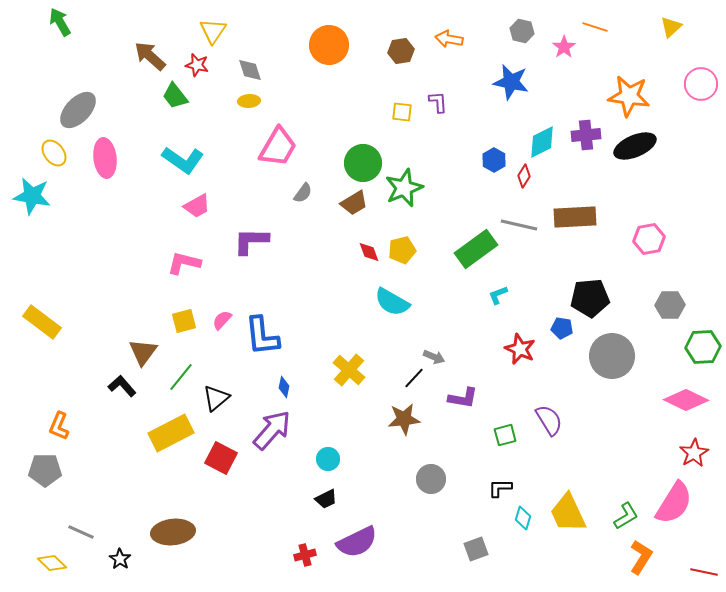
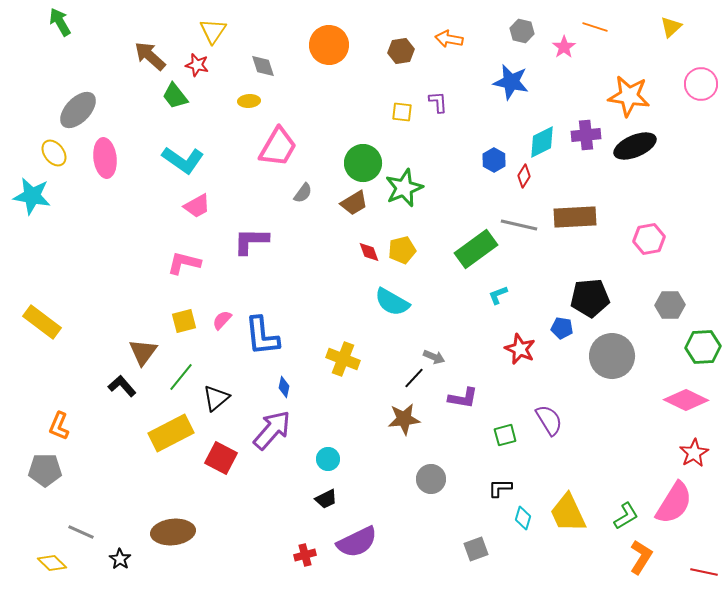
gray diamond at (250, 70): moved 13 px right, 4 px up
yellow cross at (349, 370): moved 6 px left, 11 px up; rotated 20 degrees counterclockwise
